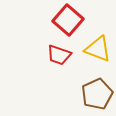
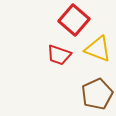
red square: moved 6 px right
